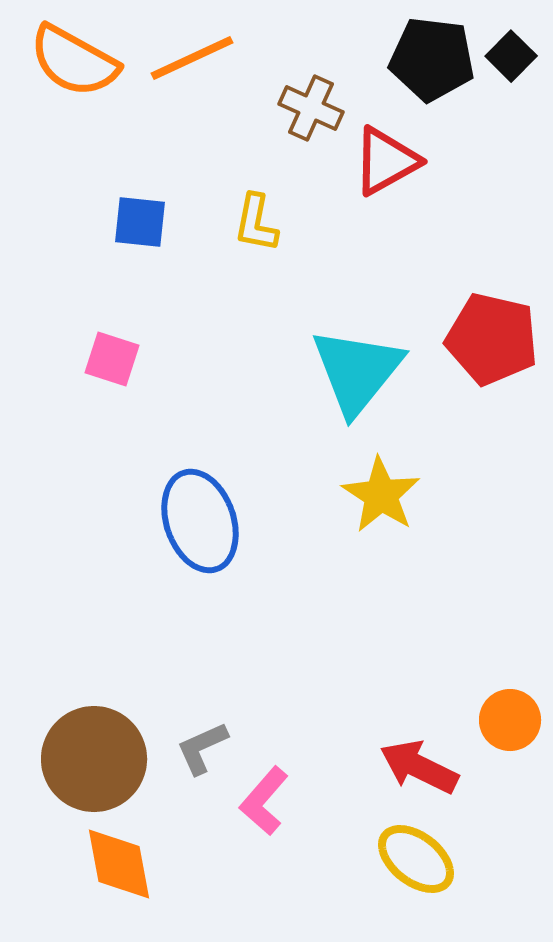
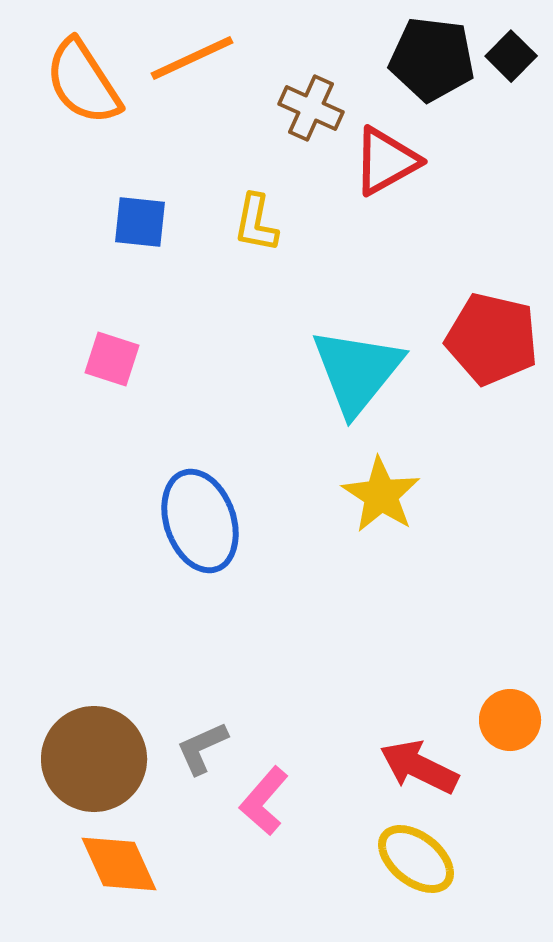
orange semicircle: moved 9 px right, 21 px down; rotated 28 degrees clockwise
orange diamond: rotated 14 degrees counterclockwise
